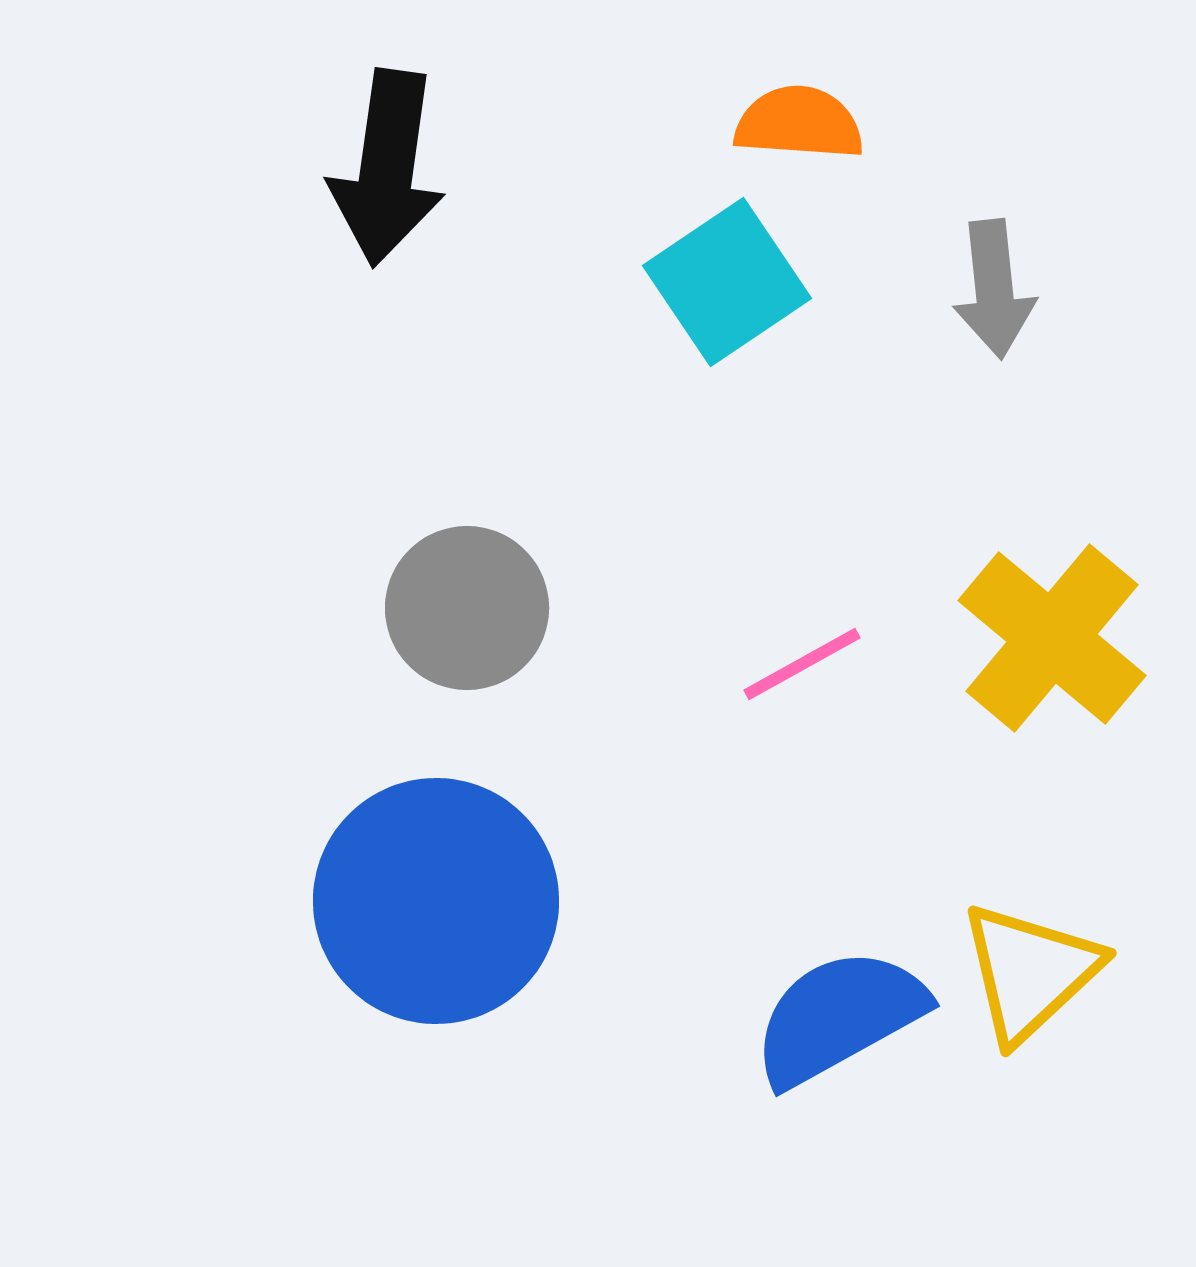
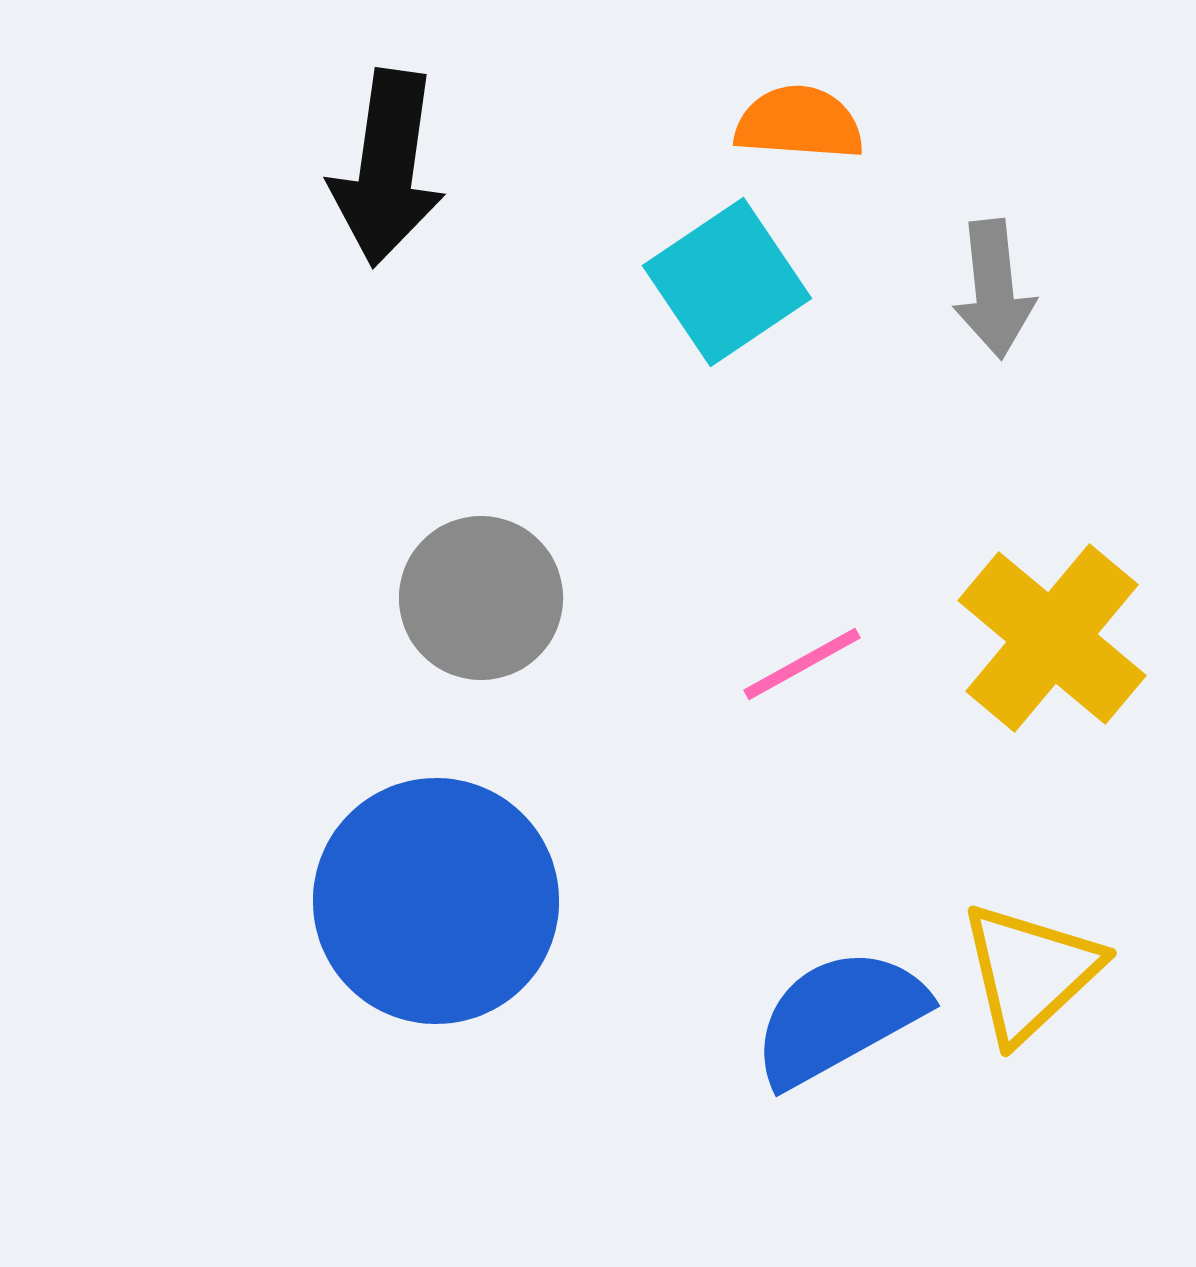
gray circle: moved 14 px right, 10 px up
